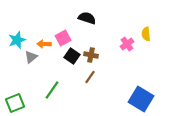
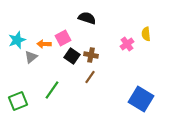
green square: moved 3 px right, 2 px up
